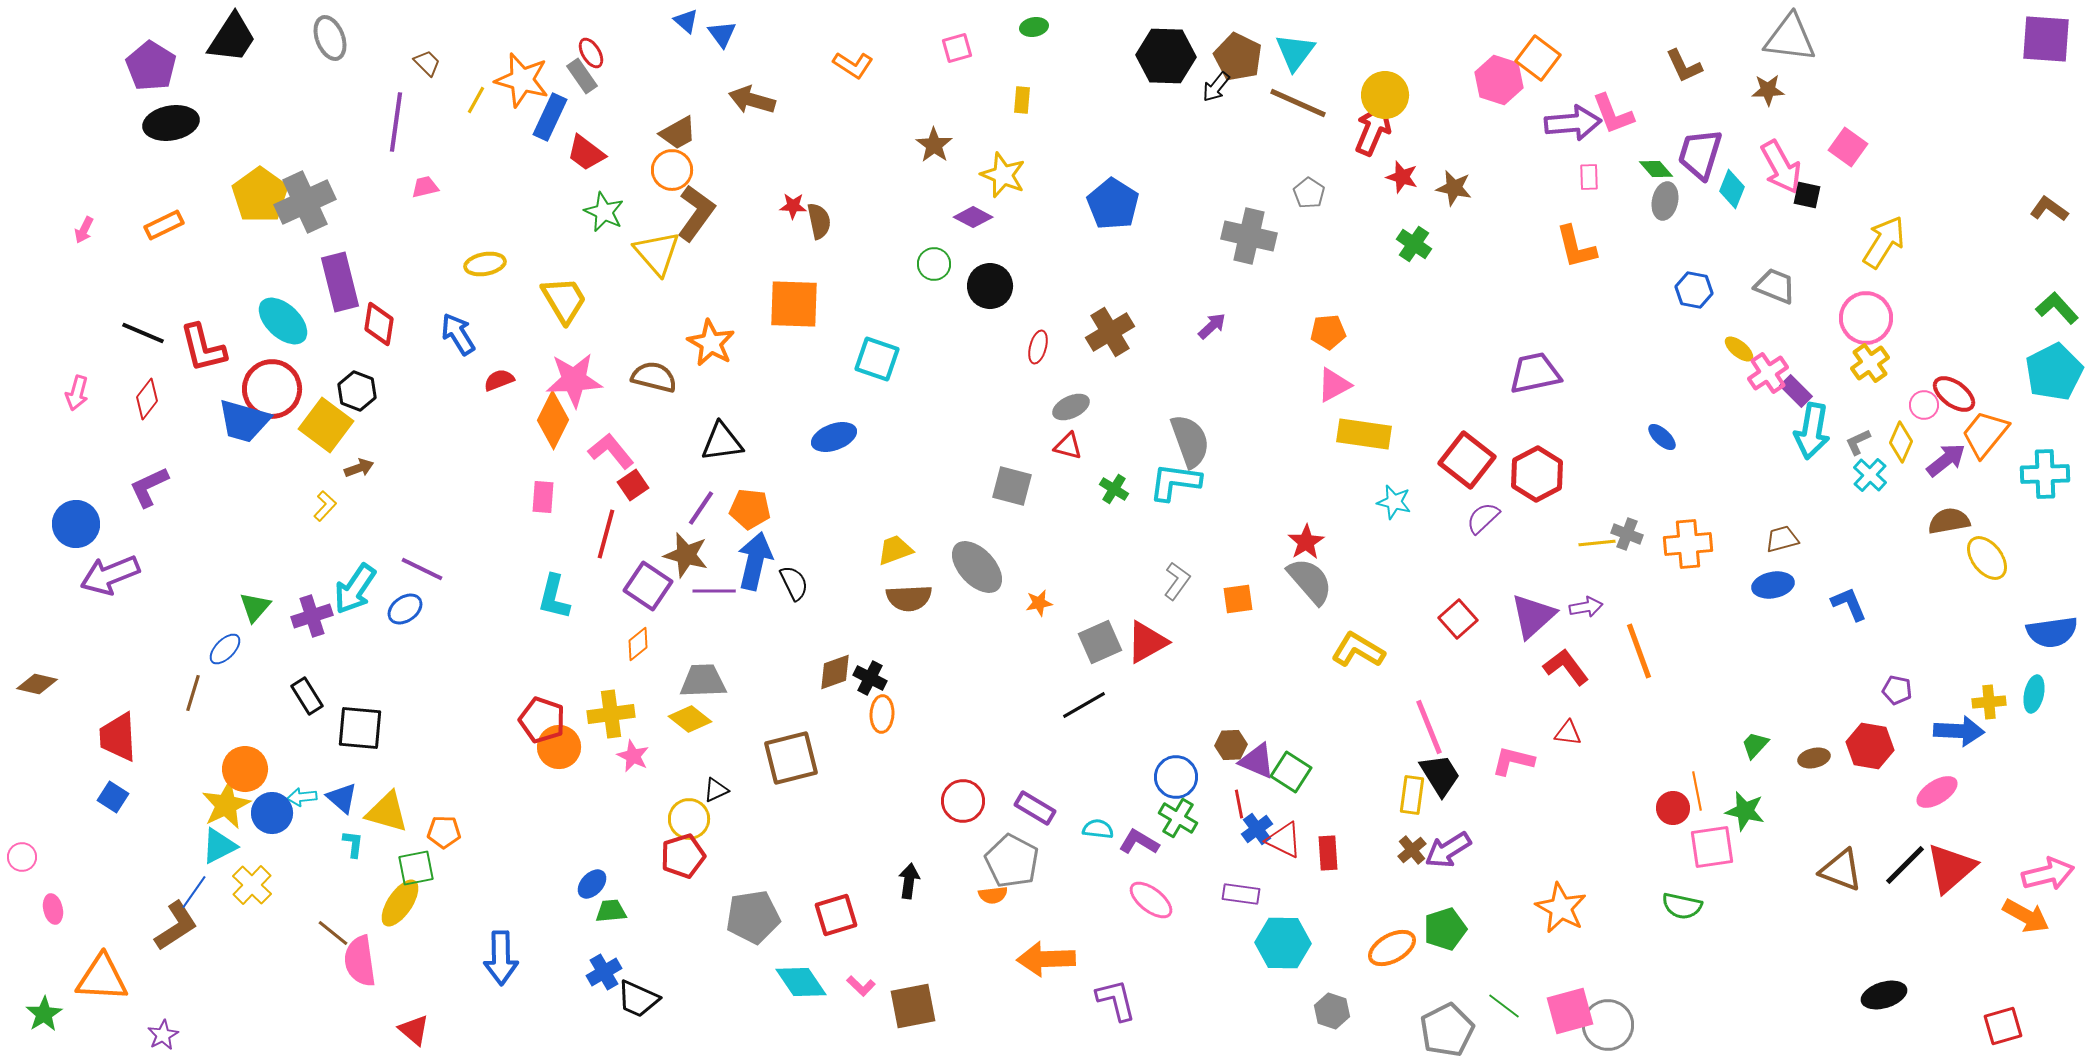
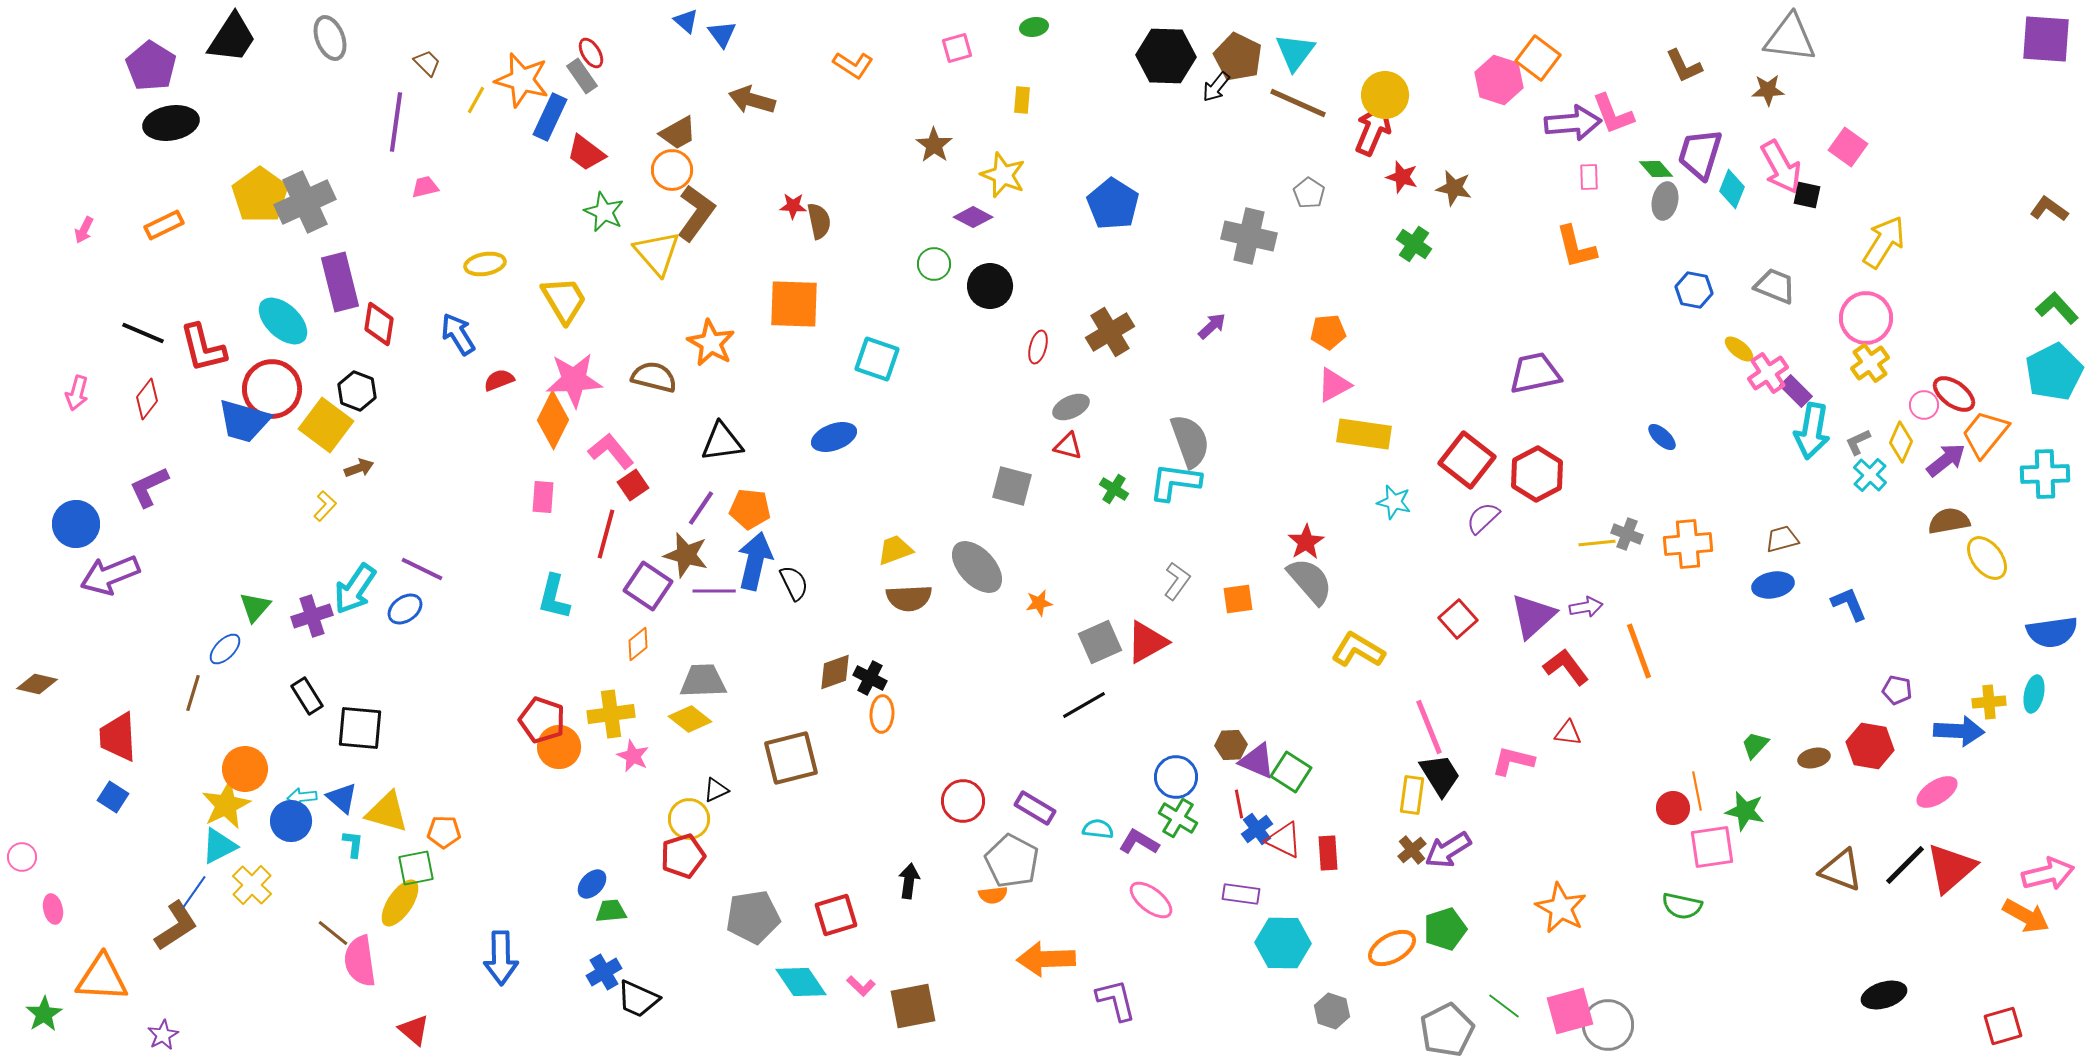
blue circle at (272, 813): moved 19 px right, 8 px down
